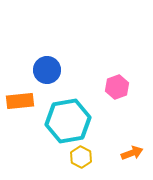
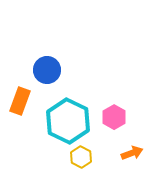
pink hexagon: moved 3 px left, 30 px down; rotated 10 degrees counterclockwise
orange rectangle: rotated 64 degrees counterclockwise
cyan hexagon: rotated 24 degrees counterclockwise
